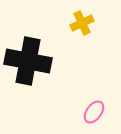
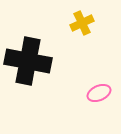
pink ellipse: moved 5 px right, 19 px up; rotated 30 degrees clockwise
